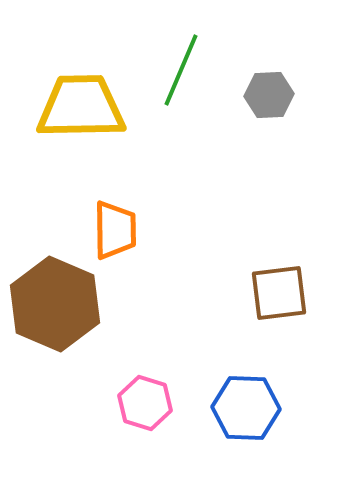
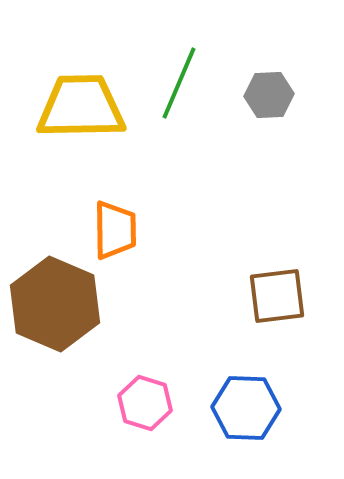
green line: moved 2 px left, 13 px down
brown square: moved 2 px left, 3 px down
